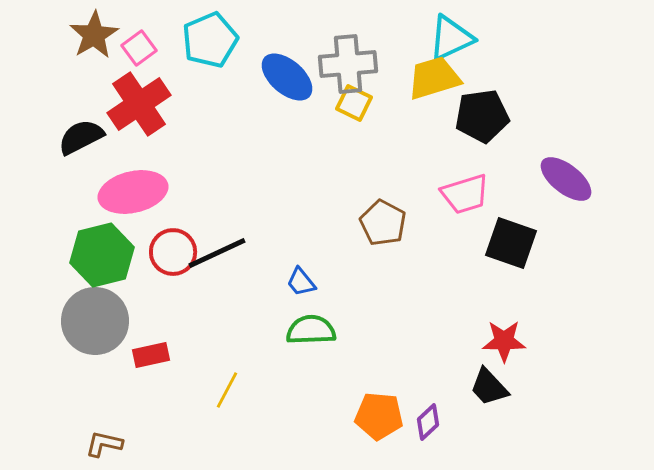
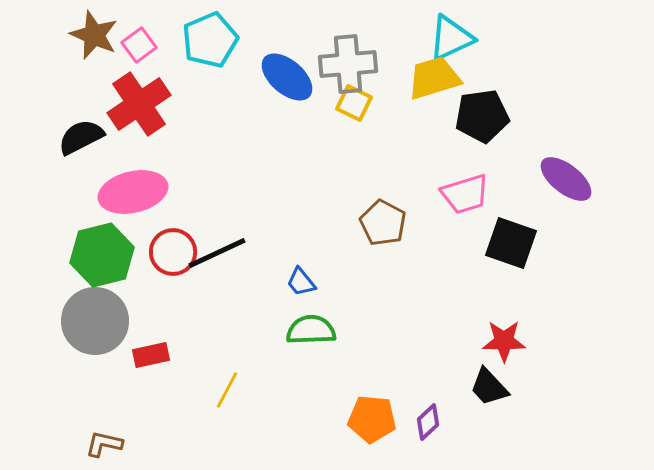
brown star: rotated 18 degrees counterclockwise
pink square: moved 3 px up
orange pentagon: moved 7 px left, 3 px down
